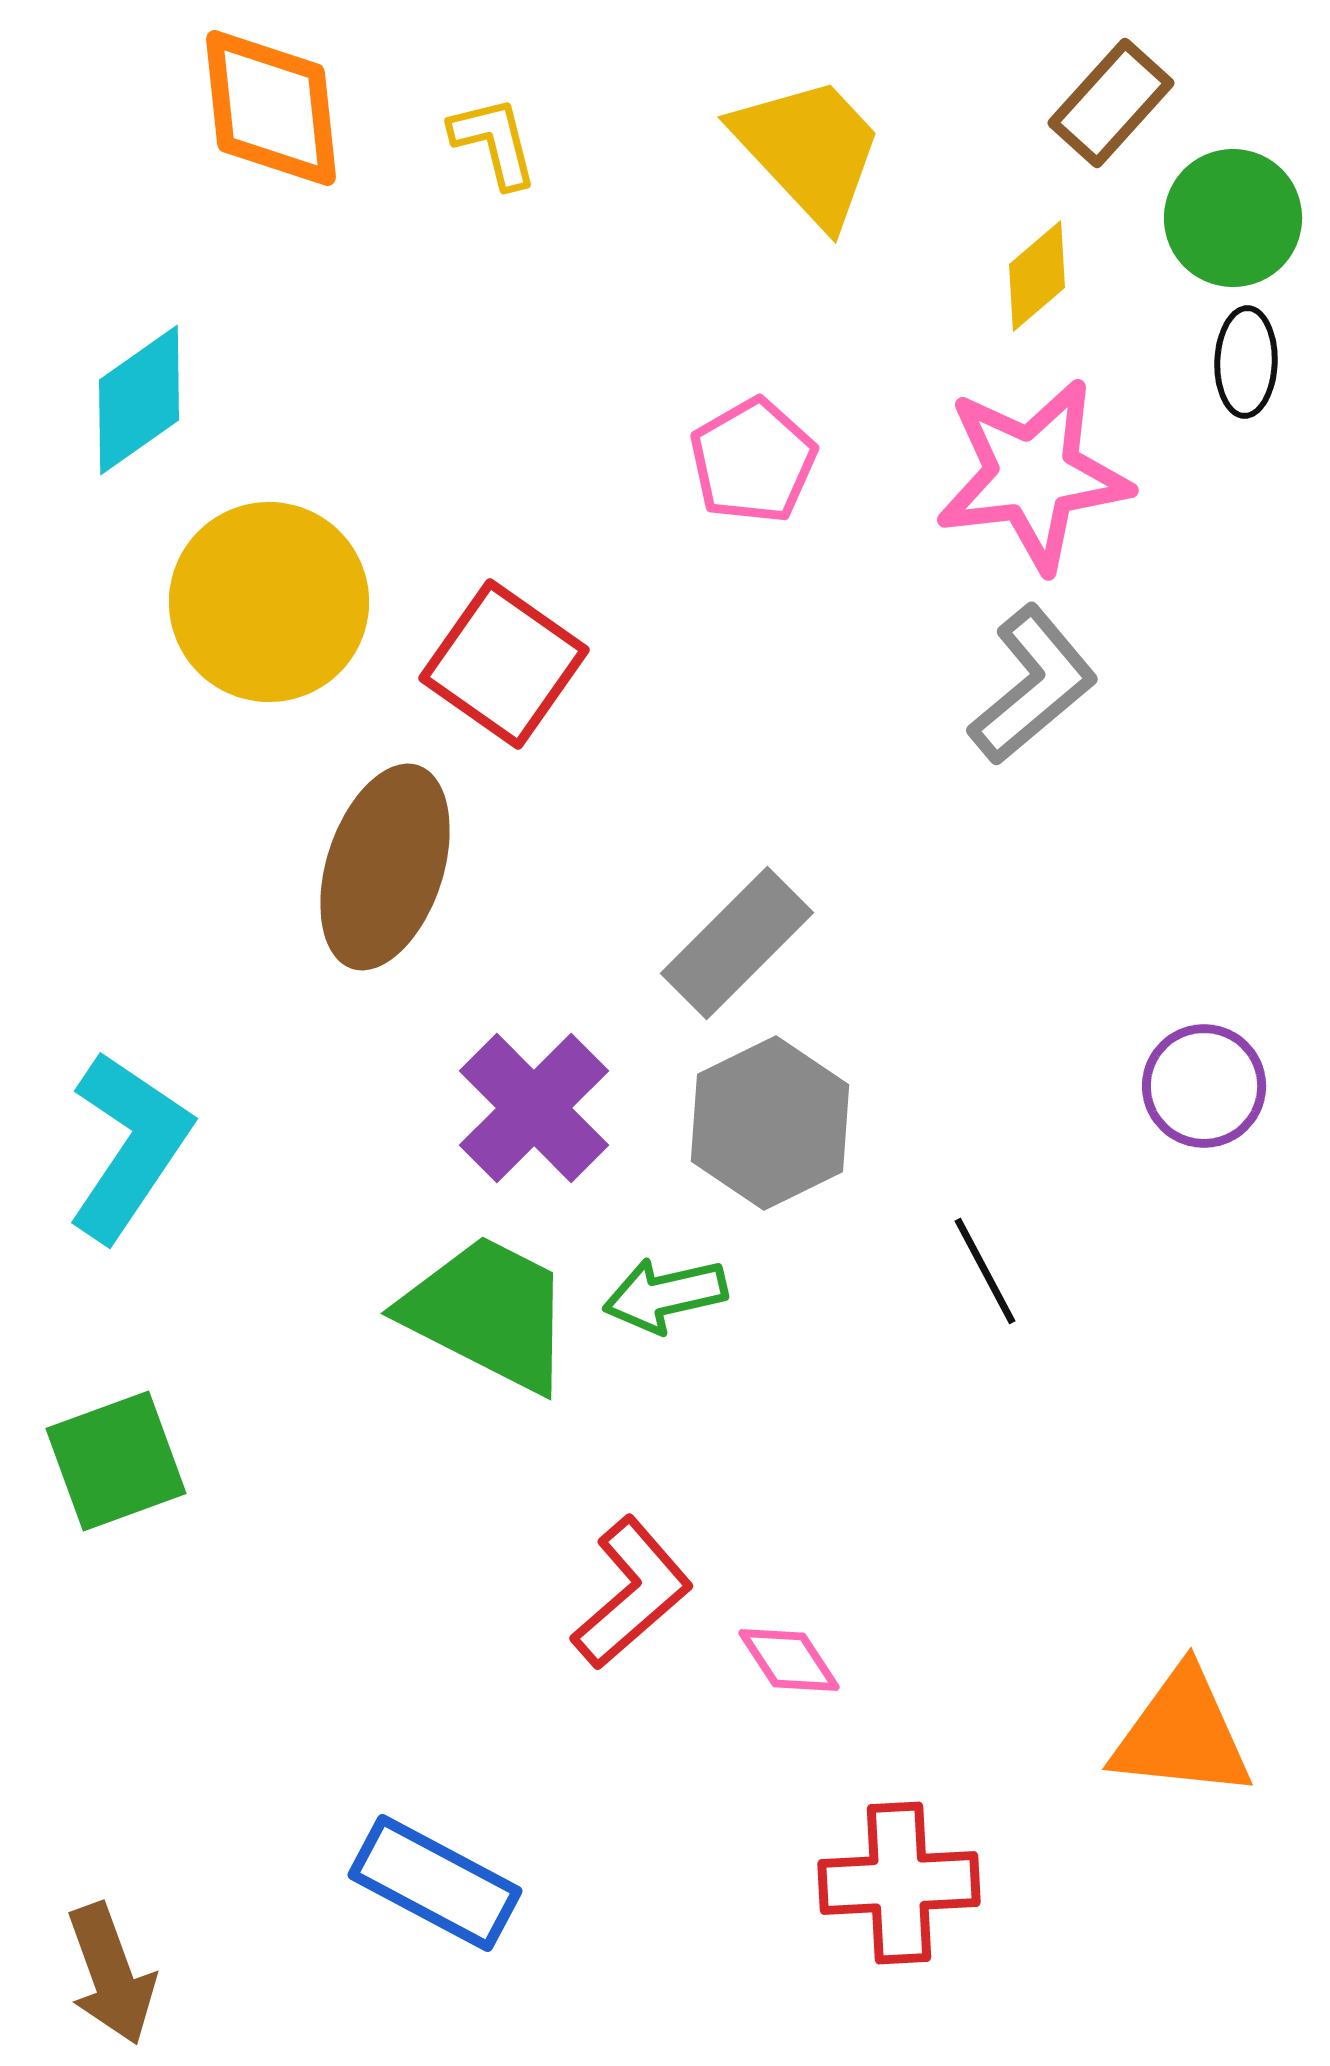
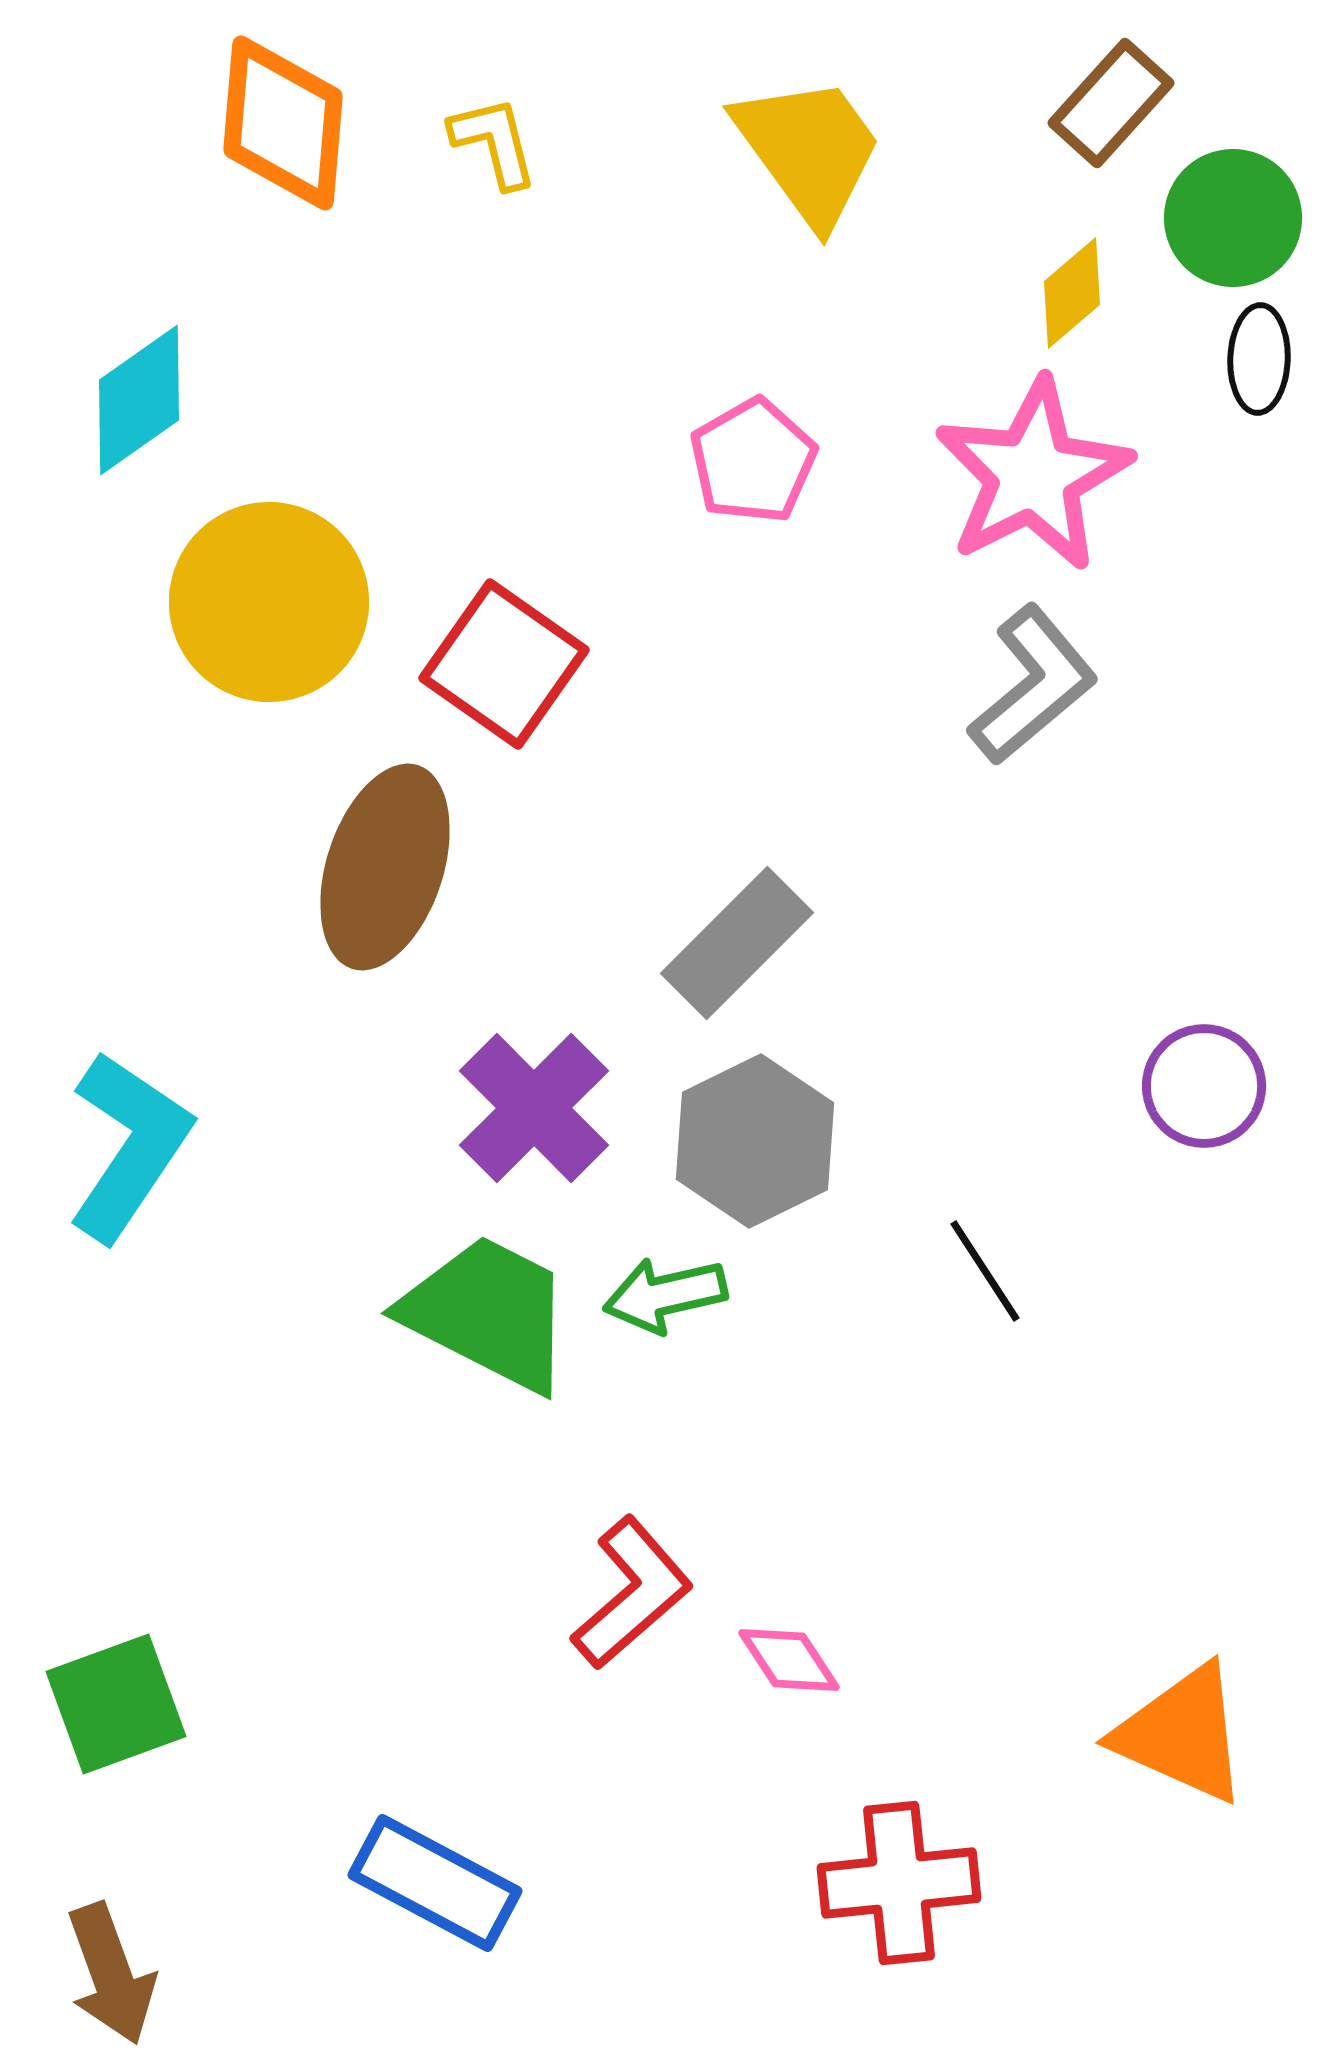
orange diamond: moved 12 px right, 15 px down; rotated 11 degrees clockwise
yellow trapezoid: rotated 7 degrees clockwise
yellow diamond: moved 35 px right, 17 px down
black ellipse: moved 13 px right, 3 px up
pink star: rotated 20 degrees counterclockwise
gray hexagon: moved 15 px left, 18 px down
black line: rotated 5 degrees counterclockwise
green square: moved 243 px down
orange triangle: rotated 18 degrees clockwise
red cross: rotated 3 degrees counterclockwise
